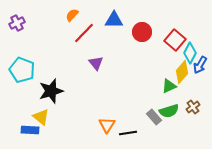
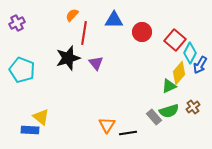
red line: rotated 35 degrees counterclockwise
yellow diamond: moved 3 px left, 1 px down
black star: moved 17 px right, 33 px up
